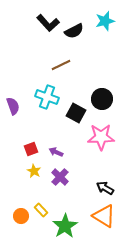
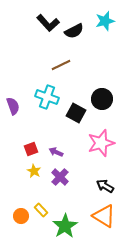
pink star: moved 6 px down; rotated 16 degrees counterclockwise
black arrow: moved 2 px up
